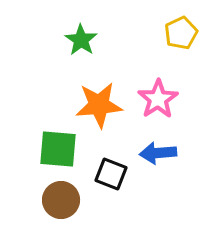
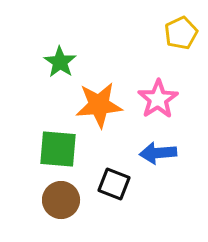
green star: moved 21 px left, 22 px down
black square: moved 3 px right, 10 px down
